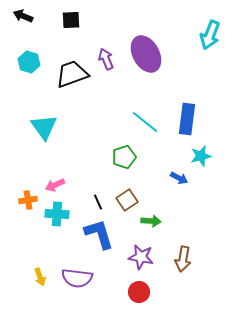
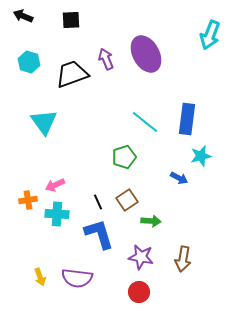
cyan triangle: moved 5 px up
